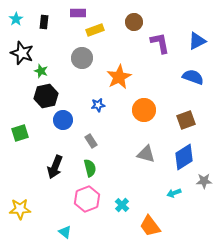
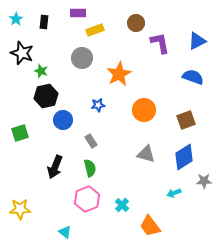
brown circle: moved 2 px right, 1 px down
orange star: moved 3 px up
